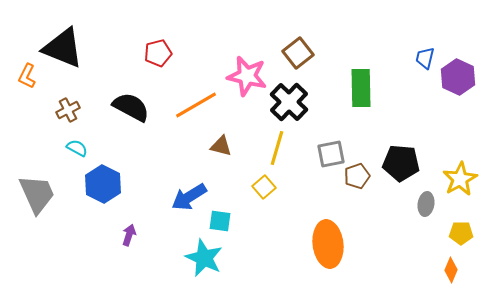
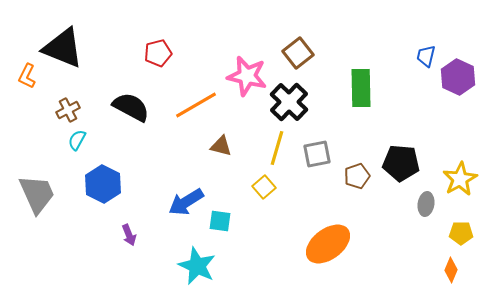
blue trapezoid: moved 1 px right, 2 px up
cyan semicircle: moved 8 px up; rotated 90 degrees counterclockwise
gray square: moved 14 px left
blue arrow: moved 3 px left, 5 px down
purple arrow: rotated 140 degrees clockwise
orange ellipse: rotated 60 degrees clockwise
cyan star: moved 7 px left, 8 px down
